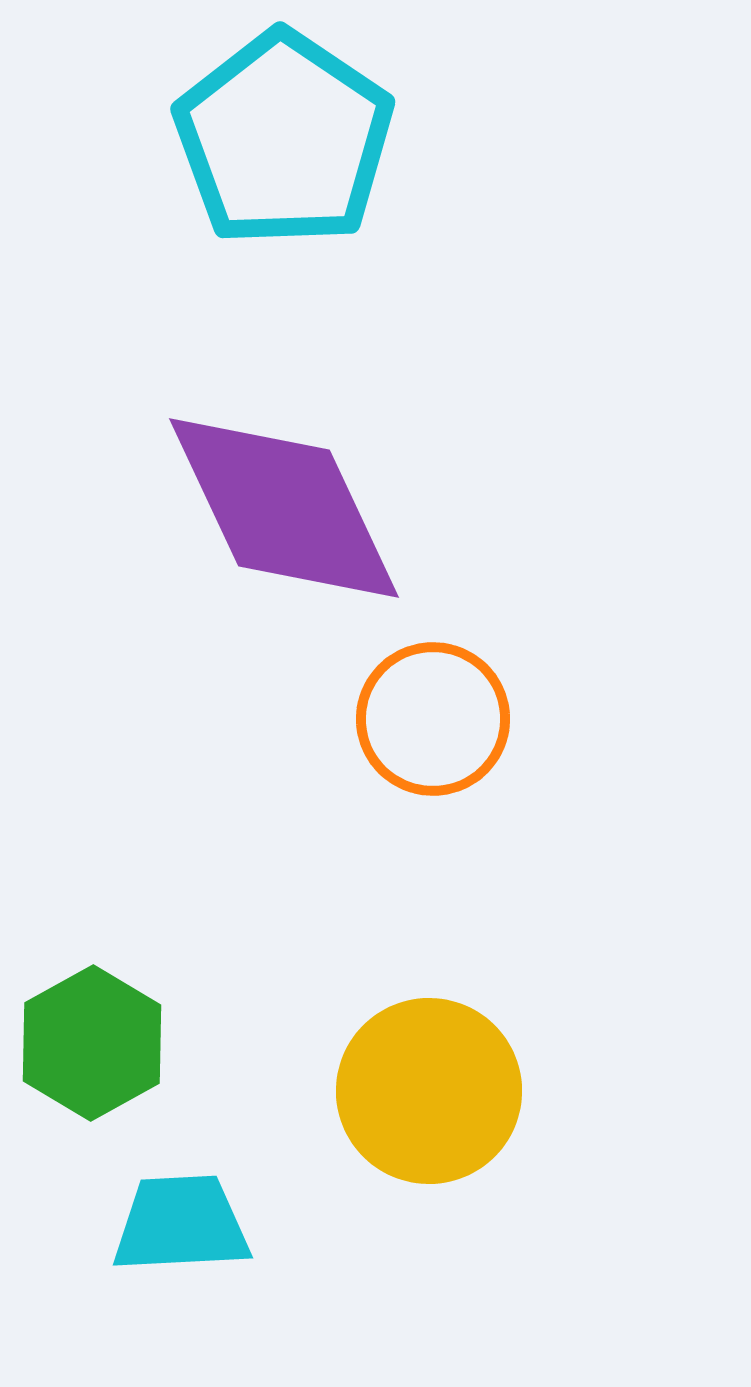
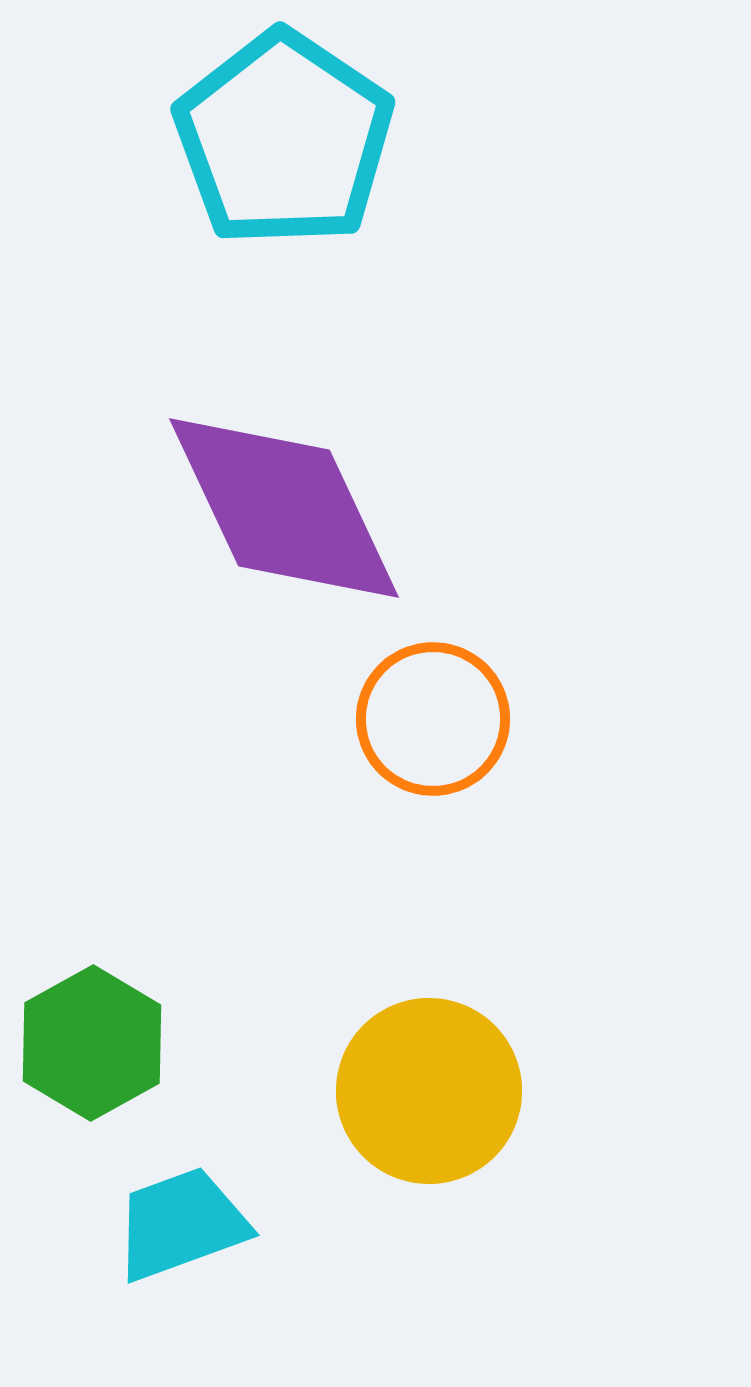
cyan trapezoid: rotated 17 degrees counterclockwise
